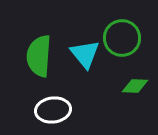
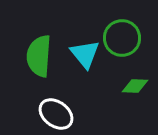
white ellipse: moved 3 px right, 4 px down; rotated 44 degrees clockwise
